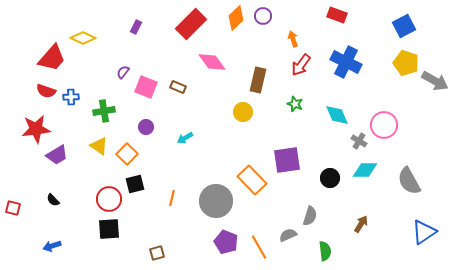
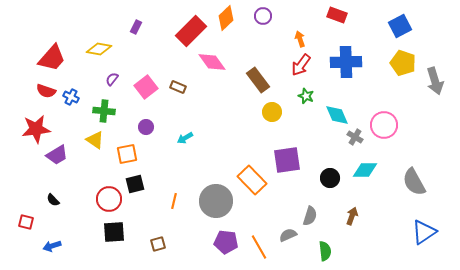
orange diamond at (236, 18): moved 10 px left
red rectangle at (191, 24): moved 7 px down
blue square at (404, 26): moved 4 px left
yellow diamond at (83, 38): moved 16 px right, 11 px down; rotated 15 degrees counterclockwise
orange arrow at (293, 39): moved 7 px right
blue cross at (346, 62): rotated 28 degrees counterclockwise
yellow pentagon at (406, 63): moved 3 px left
purple semicircle at (123, 72): moved 11 px left, 7 px down
brown rectangle at (258, 80): rotated 50 degrees counterclockwise
gray arrow at (435, 81): rotated 44 degrees clockwise
pink square at (146, 87): rotated 30 degrees clockwise
blue cross at (71, 97): rotated 28 degrees clockwise
green star at (295, 104): moved 11 px right, 8 px up
green cross at (104, 111): rotated 15 degrees clockwise
yellow circle at (243, 112): moved 29 px right
gray cross at (359, 141): moved 4 px left, 4 px up
yellow triangle at (99, 146): moved 4 px left, 6 px up
orange square at (127, 154): rotated 35 degrees clockwise
gray semicircle at (409, 181): moved 5 px right, 1 px down
orange line at (172, 198): moved 2 px right, 3 px down
red square at (13, 208): moved 13 px right, 14 px down
brown arrow at (361, 224): moved 9 px left, 8 px up; rotated 12 degrees counterclockwise
black square at (109, 229): moved 5 px right, 3 px down
purple pentagon at (226, 242): rotated 15 degrees counterclockwise
brown square at (157, 253): moved 1 px right, 9 px up
